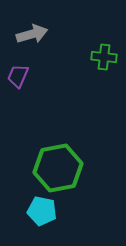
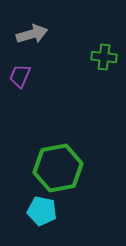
purple trapezoid: moved 2 px right
